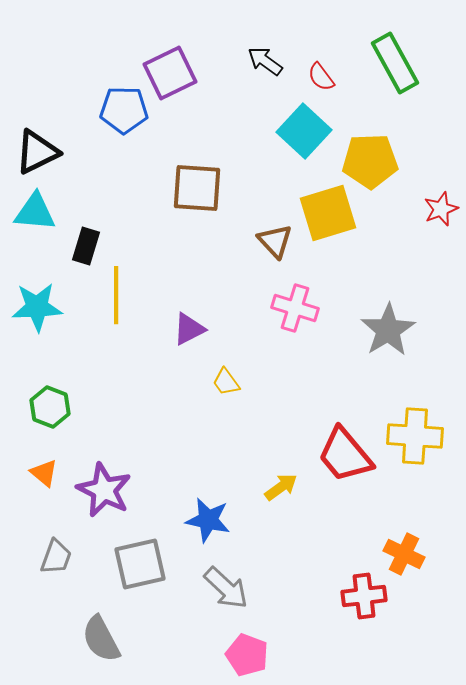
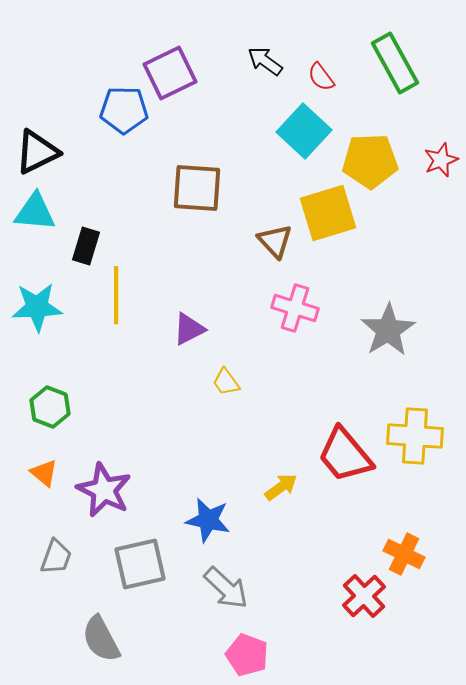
red star: moved 49 px up
red cross: rotated 36 degrees counterclockwise
